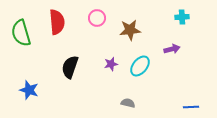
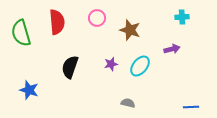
brown star: rotated 25 degrees clockwise
